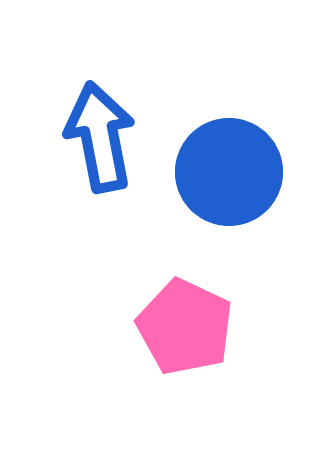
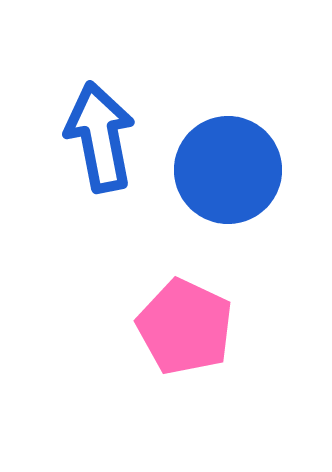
blue circle: moved 1 px left, 2 px up
